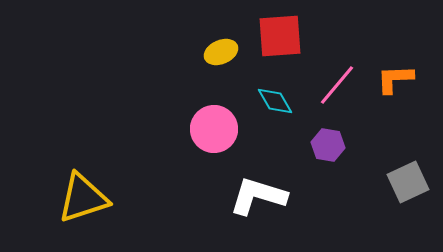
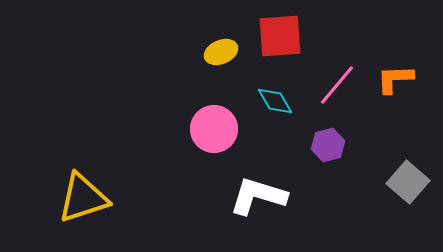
purple hexagon: rotated 24 degrees counterclockwise
gray square: rotated 24 degrees counterclockwise
